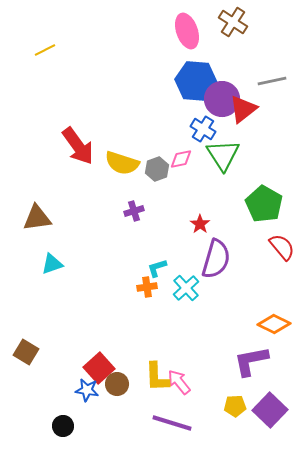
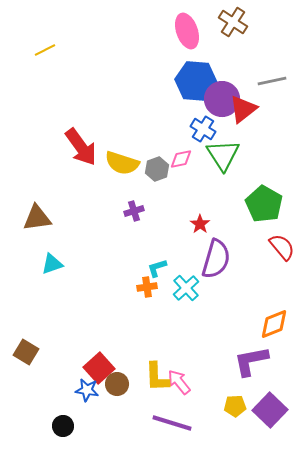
red arrow: moved 3 px right, 1 px down
orange diamond: rotated 48 degrees counterclockwise
